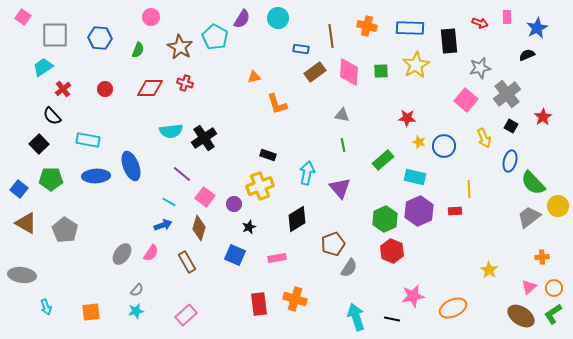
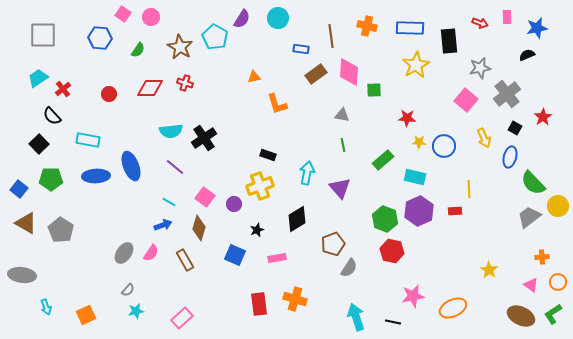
pink square at (23, 17): moved 100 px right, 3 px up
blue star at (537, 28): rotated 15 degrees clockwise
gray square at (55, 35): moved 12 px left
green semicircle at (138, 50): rotated 14 degrees clockwise
cyan trapezoid at (43, 67): moved 5 px left, 11 px down
green square at (381, 71): moved 7 px left, 19 px down
brown rectangle at (315, 72): moved 1 px right, 2 px down
red circle at (105, 89): moved 4 px right, 5 px down
black square at (511, 126): moved 4 px right, 2 px down
yellow star at (419, 142): rotated 16 degrees counterclockwise
blue ellipse at (510, 161): moved 4 px up
purple line at (182, 174): moved 7 px left, 7 px up
green hexagon at (385, 219): rotated 15 degrees counterclockwise
black star at (249, 227): moved 8 px right, 3 px down
gray pentagon at (65, 230): moved 4 px left
red hexagon at (392, 251): rotated 10 degrees counterclockwise
gray ellipse at (122, 254): moved 2 px right, 1 px up
brown rectangle at (187, 262): moved 2 px left, 2 px up
pink triangle at (529, 287): moved 2 px right, 2 px up; rotated 42 degrees counterclockwise
orange circle at (554, 288): moved 4 px right, 6 px up
gray semicircle at (137, 290): moved 9 px left
orange square at (91, 312): moved 5 px left, 3 px down; rotated 18 degrees counterclockwise
pink rectangle at (186, 315): moved 4 px left, 3 px down
brown ellipse at (521, 316): rotated 8 degrees counterclockwise
black line at (392, 319): moved 1 px right, 3 px down
